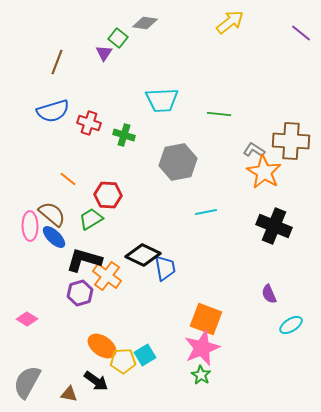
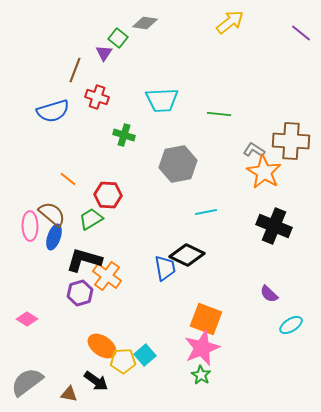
brown line: moved 18 px right, 8 px down
red cross: moved 8 px right, 26 px up
gray hexagon: moved 2 px down
blue ellipse: rotated 65 degrees clockwise
black diamond: moved 44 px right
purple semicircle: rotated 24 degrees counterclockwise
cyan square: rotated 10 degrees counterclockwise
gray semicircle: rotated 24 degrees clockwise
